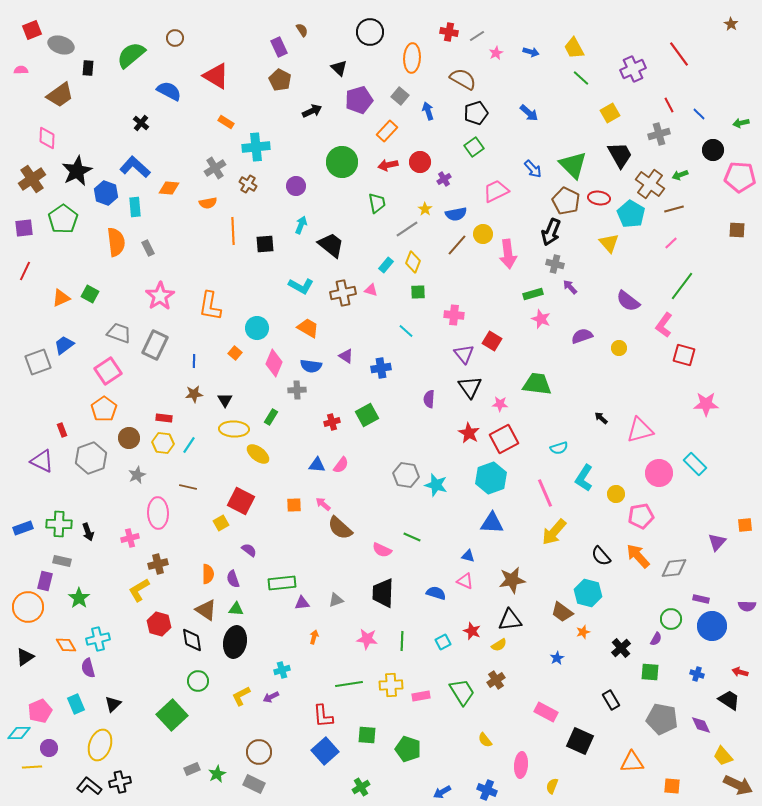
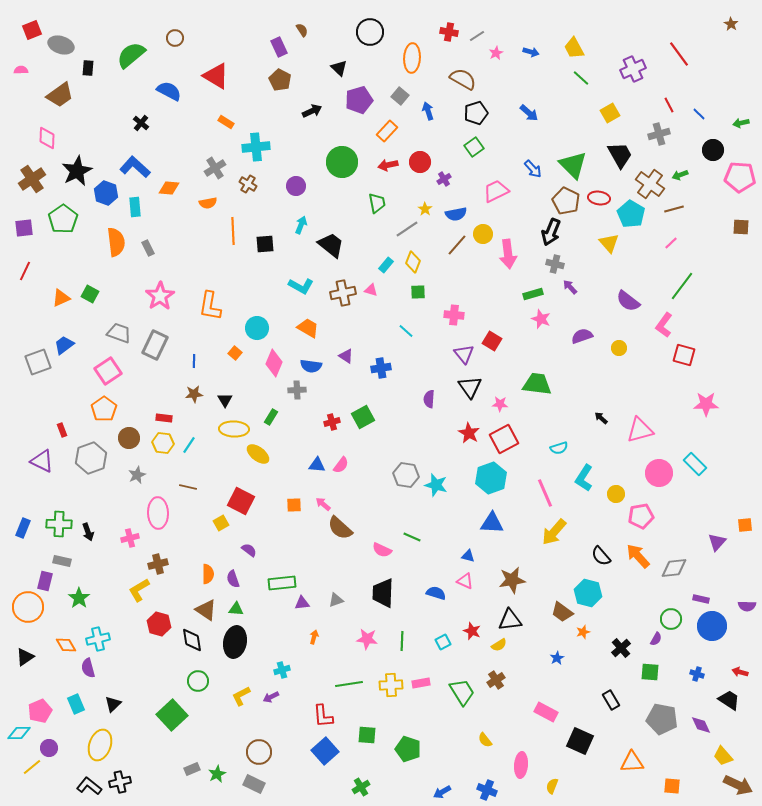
brown square at (737, 230): moved 4 px right, 3 px up
green square at (367, 415): moved 4 px left, 2 px down
blue rectangle at (23, 528): rotated 48 degrees counterclockwise
pink rectangle at (421, 696): moved 13 px up
yellow line at (32, 767): rotated 36 degrees counterclockwise
